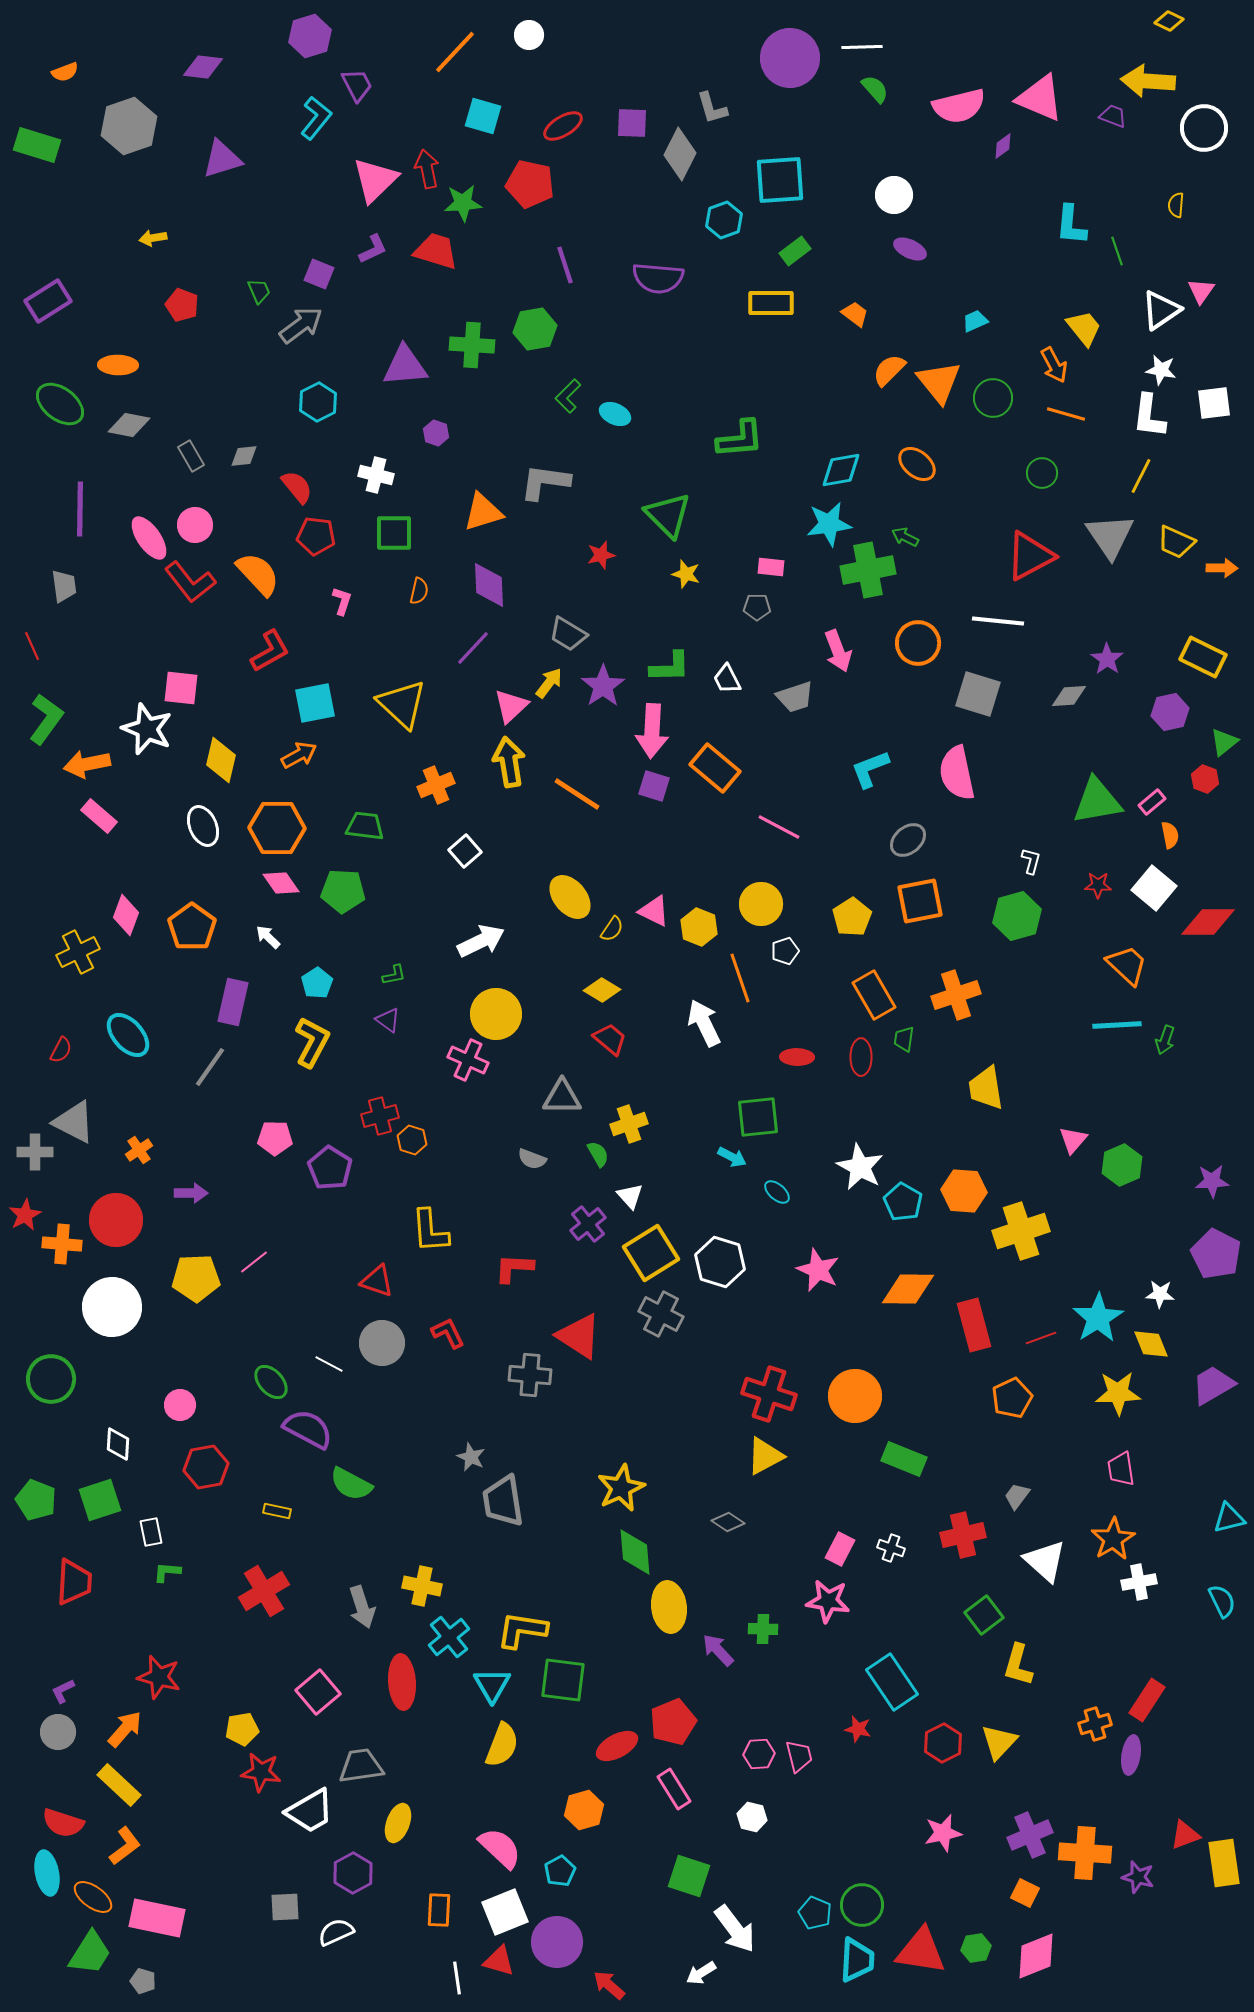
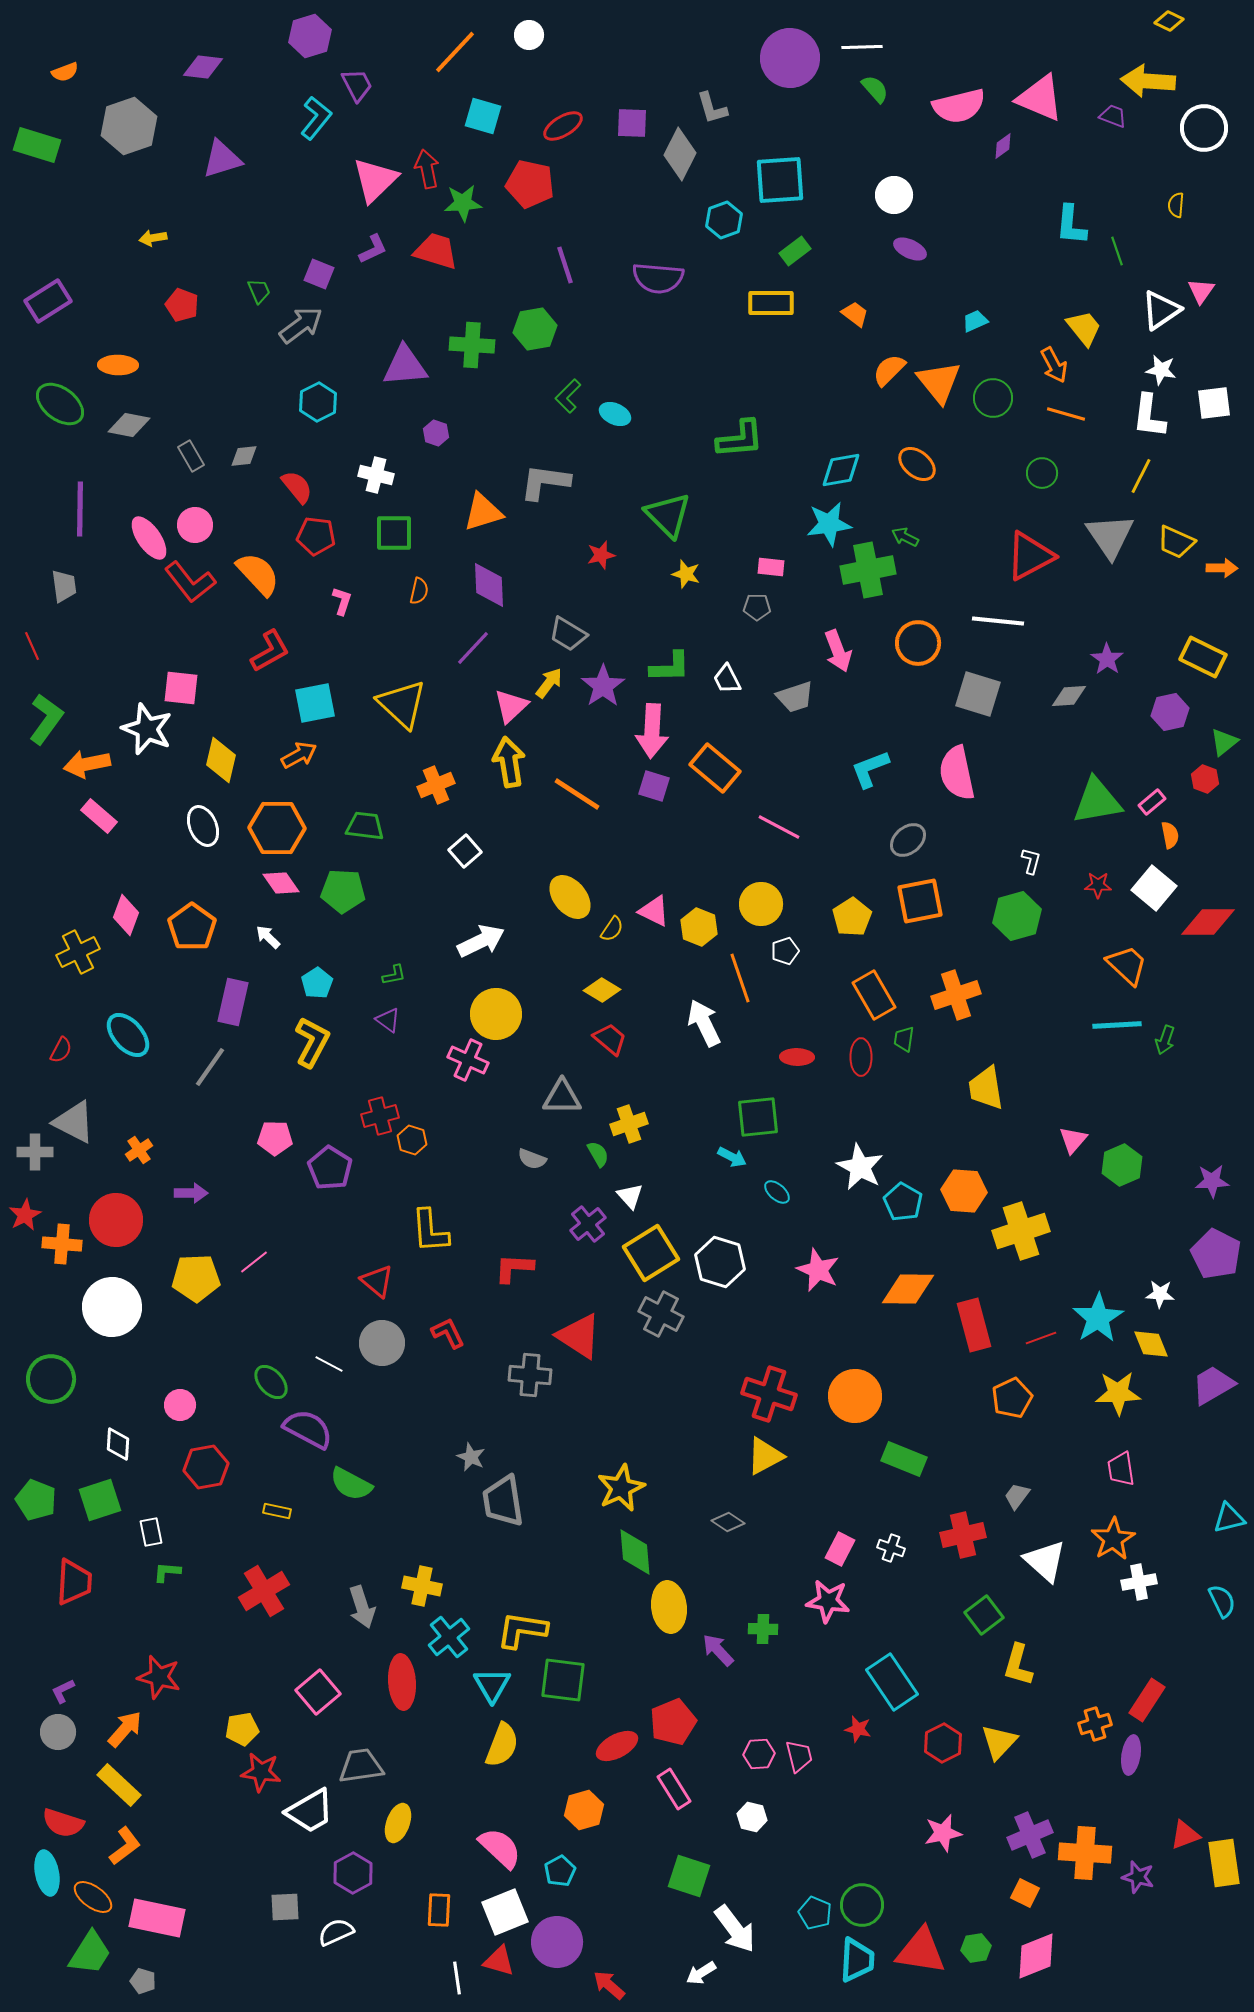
red triangle at (377, 1281): rotated 21 degrees clockwise
